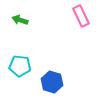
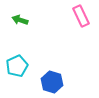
cyan pentagon: moved 3 px left; rotated 30 degrees counterclockwise
